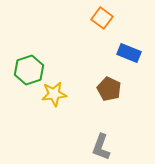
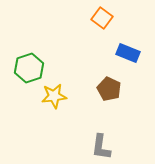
blue rectangle: moved 1 px left
green hexagon: moved 2 px up
yellow star: moved 2 px down
gray L-shape: rotated 12 degrees counterclockwise
